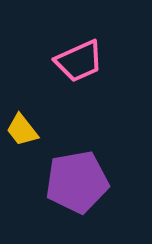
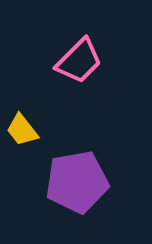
pink trapezoid: rotated 21 degrees counterclockwise
